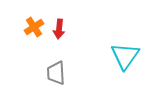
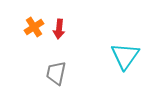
gray trapezoid: rotated 15 degrees clockwise
